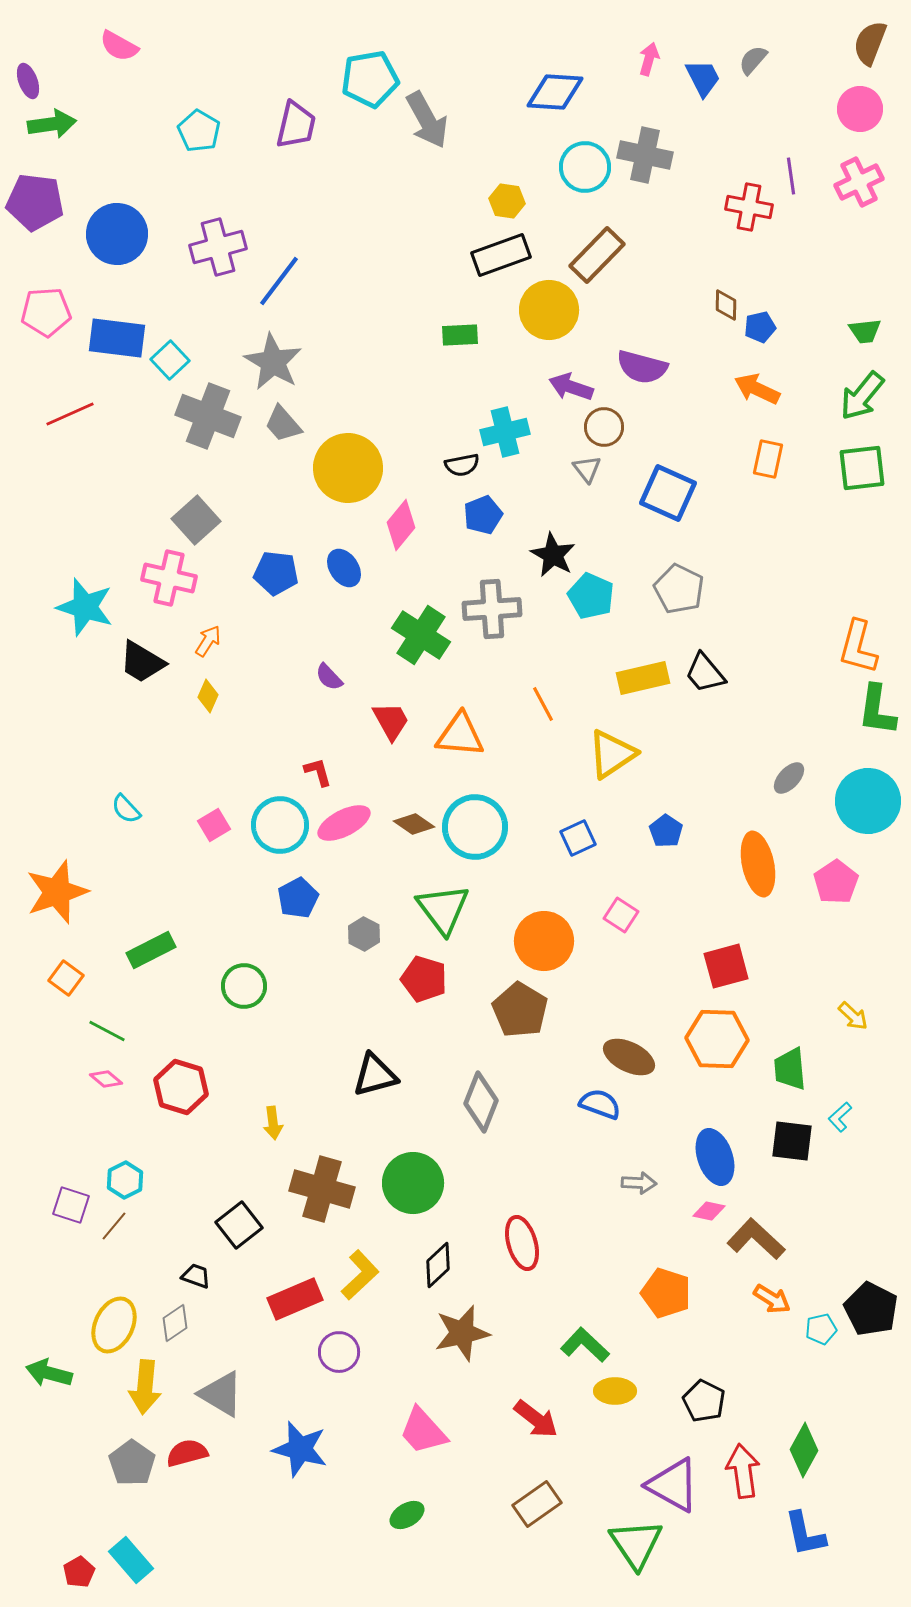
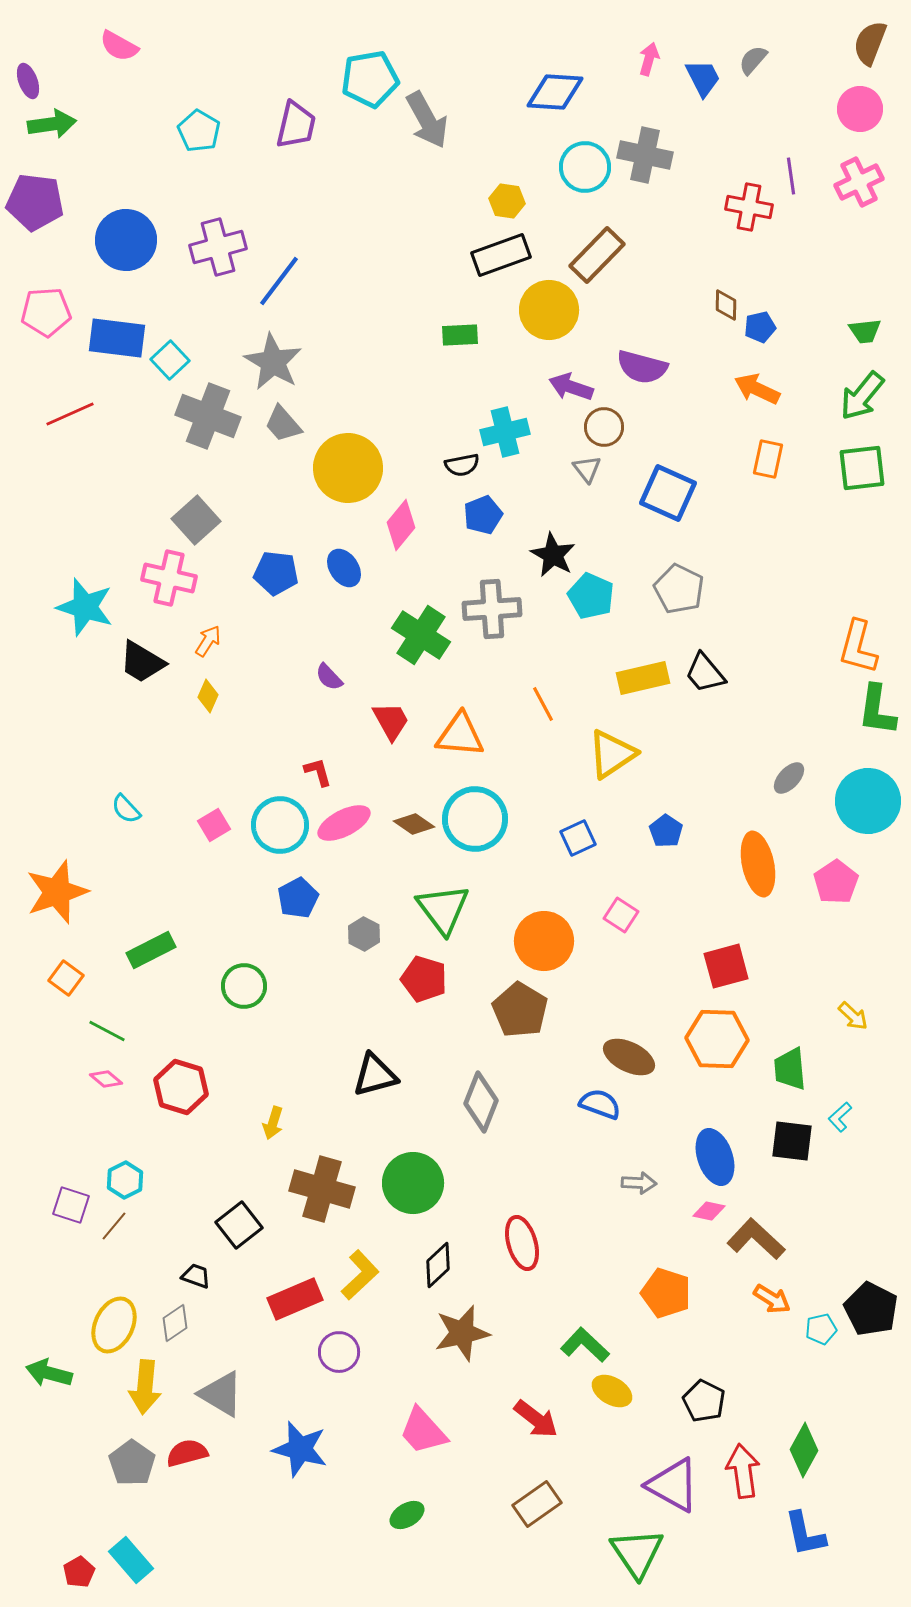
blue circle at (117, 234): moved 9 px right, 6 px down
cyan circle at (475, 827): moved 8 px up
yellow arrow at (273, 1123): rotated 24 degrees clockwise
yellow ellipse at (615, 1391): moved 3 px left; rotated 30 degrees clockwise
green triangle at (636, 1544): moved 1 px right, 9 px down
